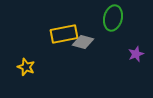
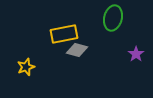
gray diamond: moved 6 px left, 8 px down
purple star: rotated 14 degrees counterclockwise
yellow star: rotated 30 degrees clockwise
